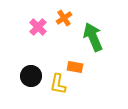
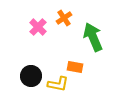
yellow L-shape: rotated 90 degrees counterclockwise
